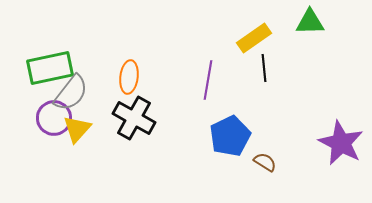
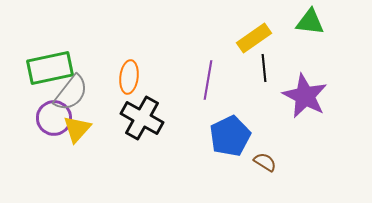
green triangle: rotated 8 degrees clockwise
black cross: moved 8 px right
purple star: moved 36 px left, 47 px up
